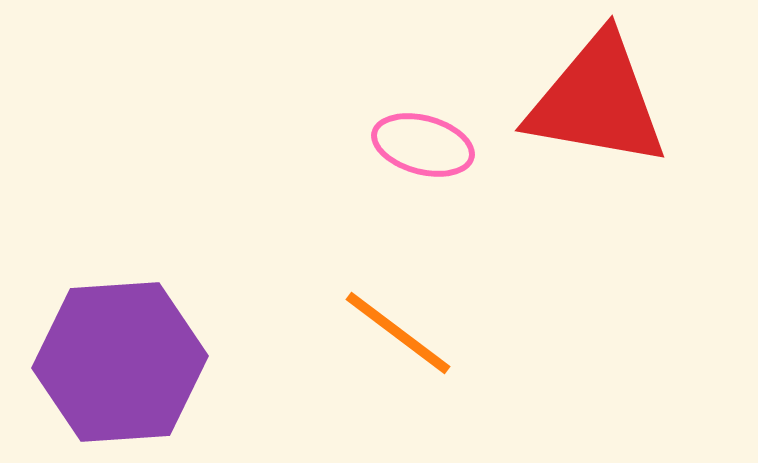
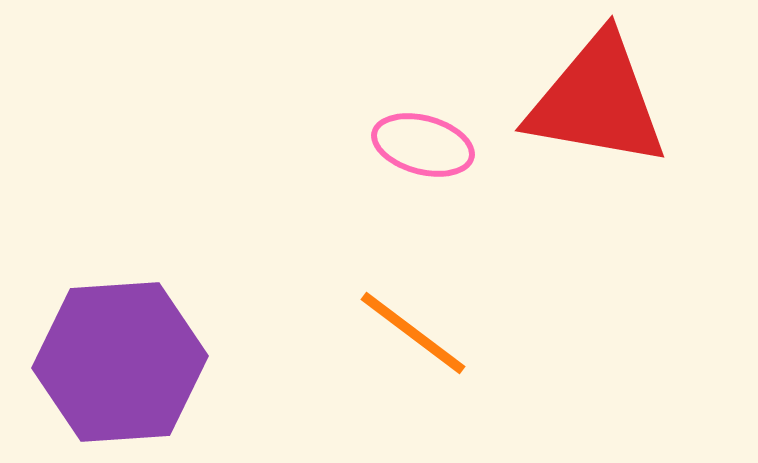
orange line: moved 15 px right
